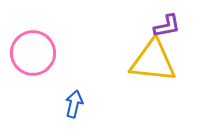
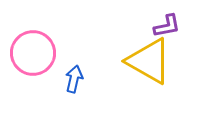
yellow triangle: moved 4 px left; rotated 24 degrees clockwise
blue arrow: moved 25 px up
